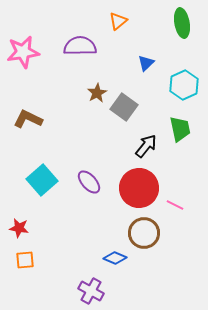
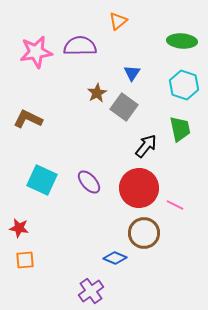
green ellipse: moved 18 px down; rotated 76 degrees counterclockwise
pink star: moved 13 px right
blue triangle: moved 14 px left, 10 px down; rotated 12 degrees counterclockwise
cyan hexagon: rotated 16 degrees counterclockwise
cyan square: rotated 24 degrees counterclockwise
purple cross: rotated 25 degrees clockwise
